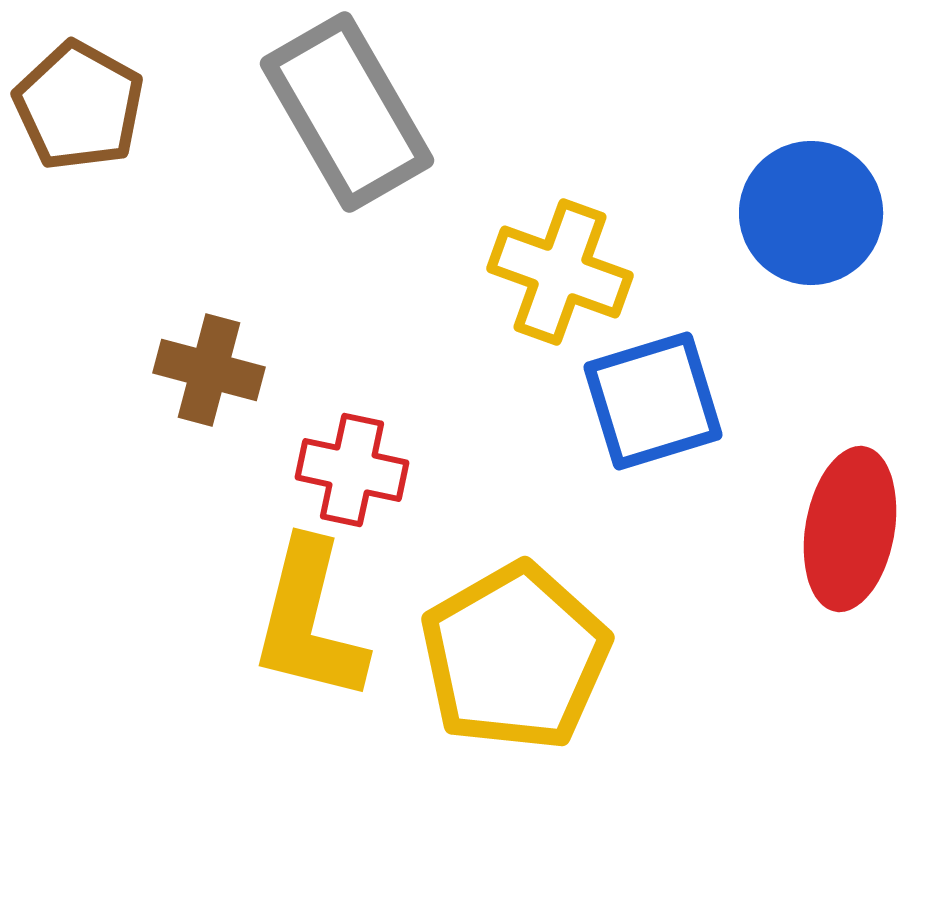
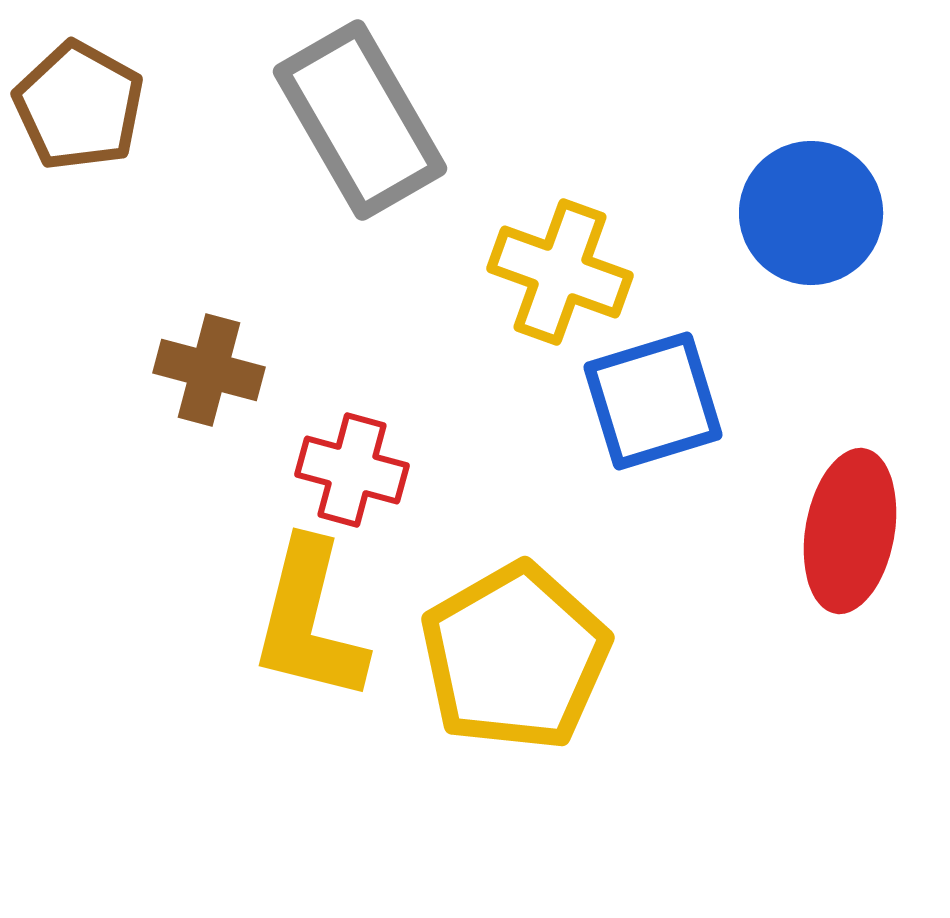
gray rectangle: moved 13 px right, 8 px down
red cross: rotated 3 degrees clockwise
red ellipse: moved 2 px down
